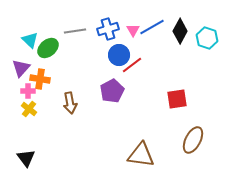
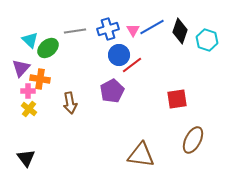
black diamond: rotated 10 degrees counterclockwise
cyan hexagon: moved 2 px down
